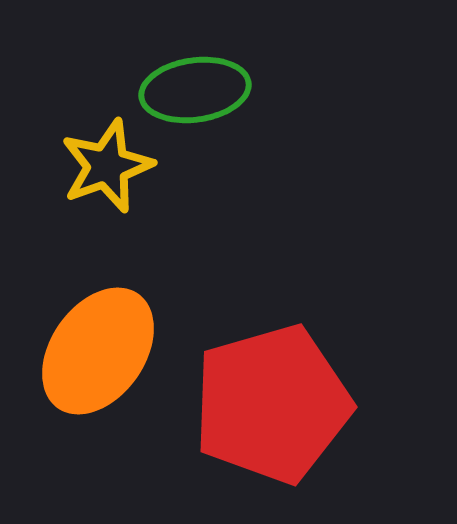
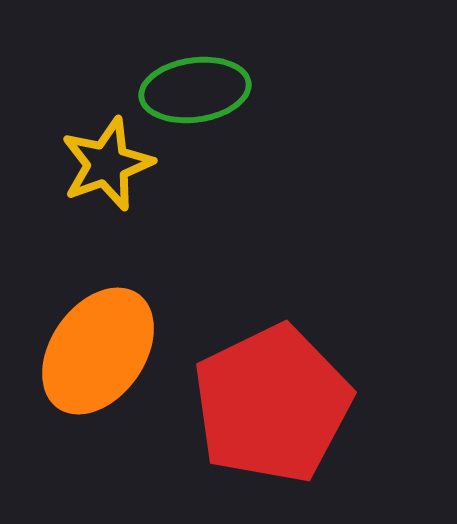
yellow star: moved 2 px up
red pentagon: rotated 10 degrees counterclockwise
